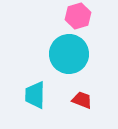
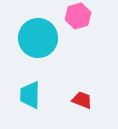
cyan circle: moved 31 px left, 16 px up
cyan trapezoid: moved 5 px left
